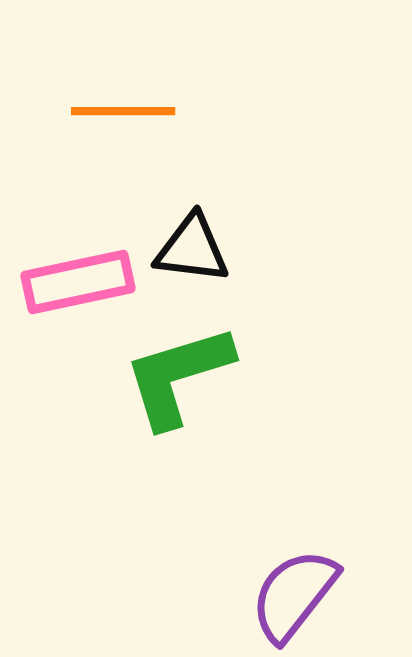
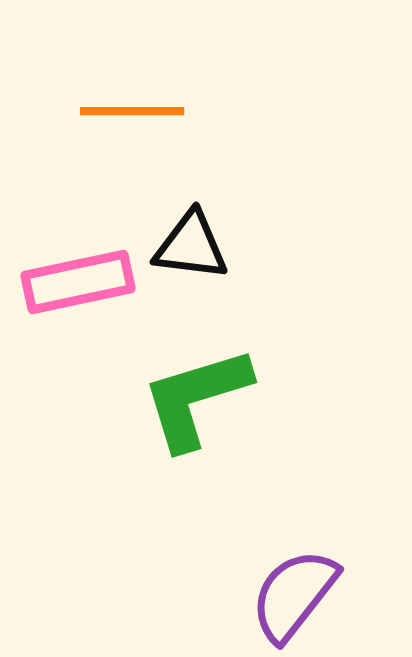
orange line: moved 9 px right
black triangle: moved 1 px left, 3 px up
green L-shape: moved 18 px right, 22 px down
